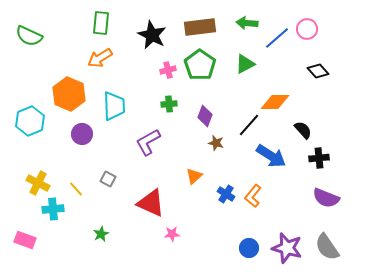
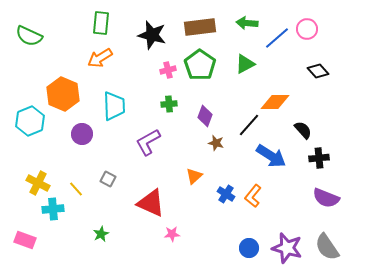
black star: rotated 12 degrees counterclockwise
orange hexagon: moved 6 px left
